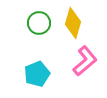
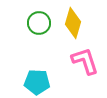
pink L-shape: rotated 68 degrees counterclockwise
cyan pentagon: moved 8 px down; rotated 25 degrees clockwise
